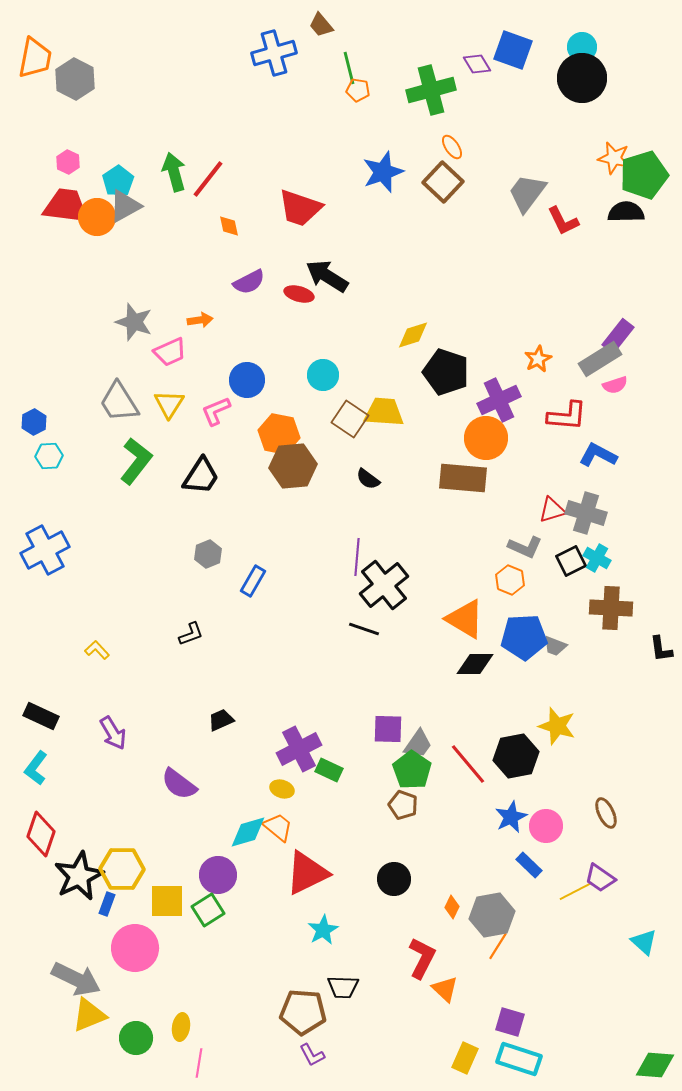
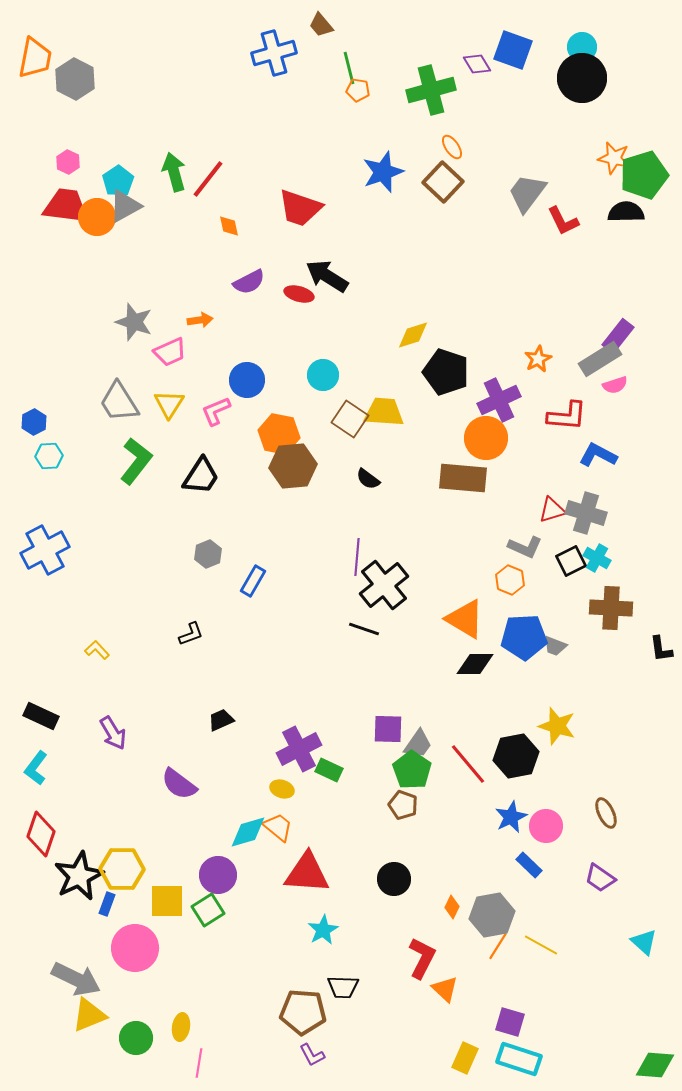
red triangle at (307, 873): rotated 30 degrees clockwise
yellow line at (576, 891): moved 35 px left, 54 px down; rotated 56 degrees clockwise
